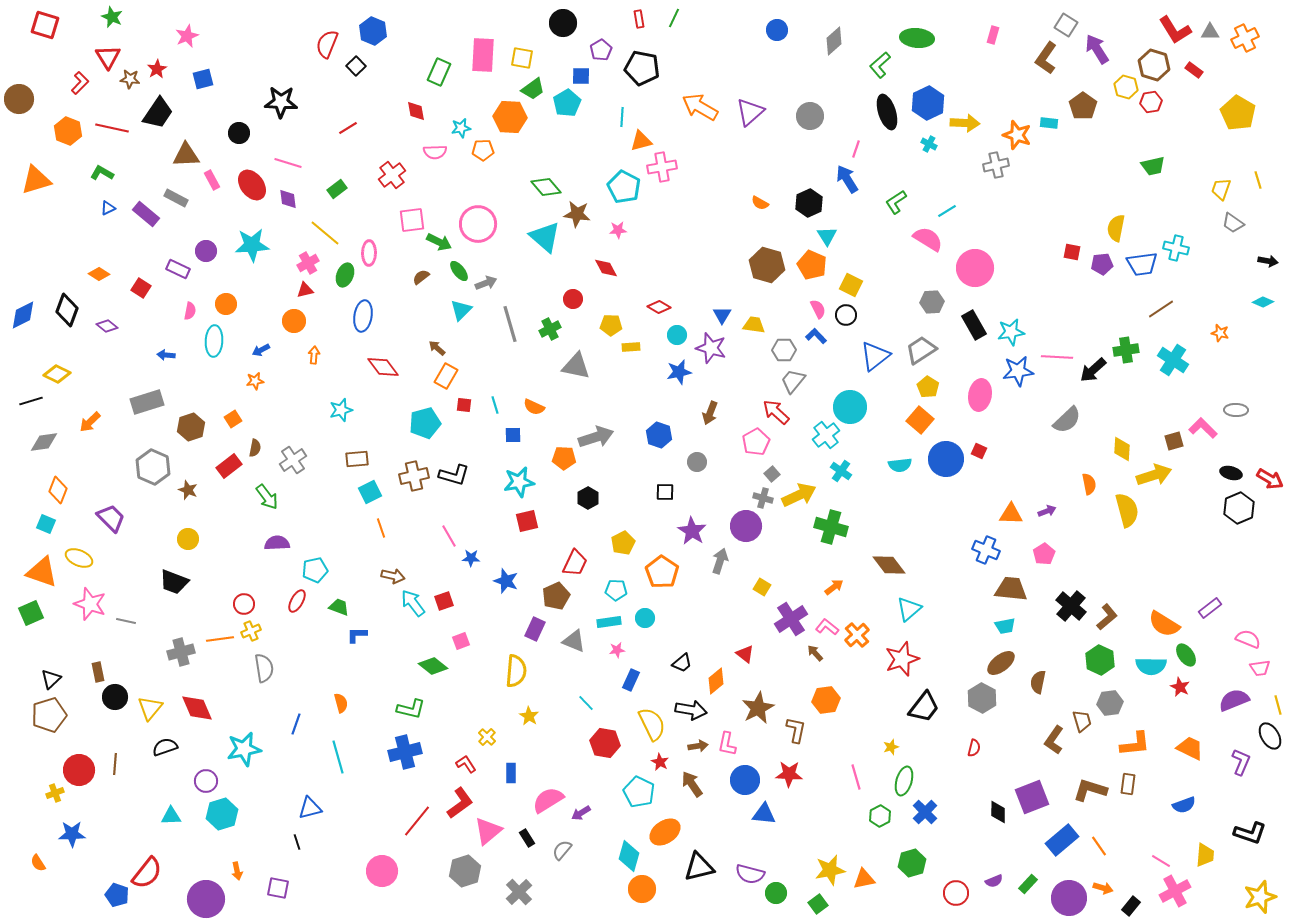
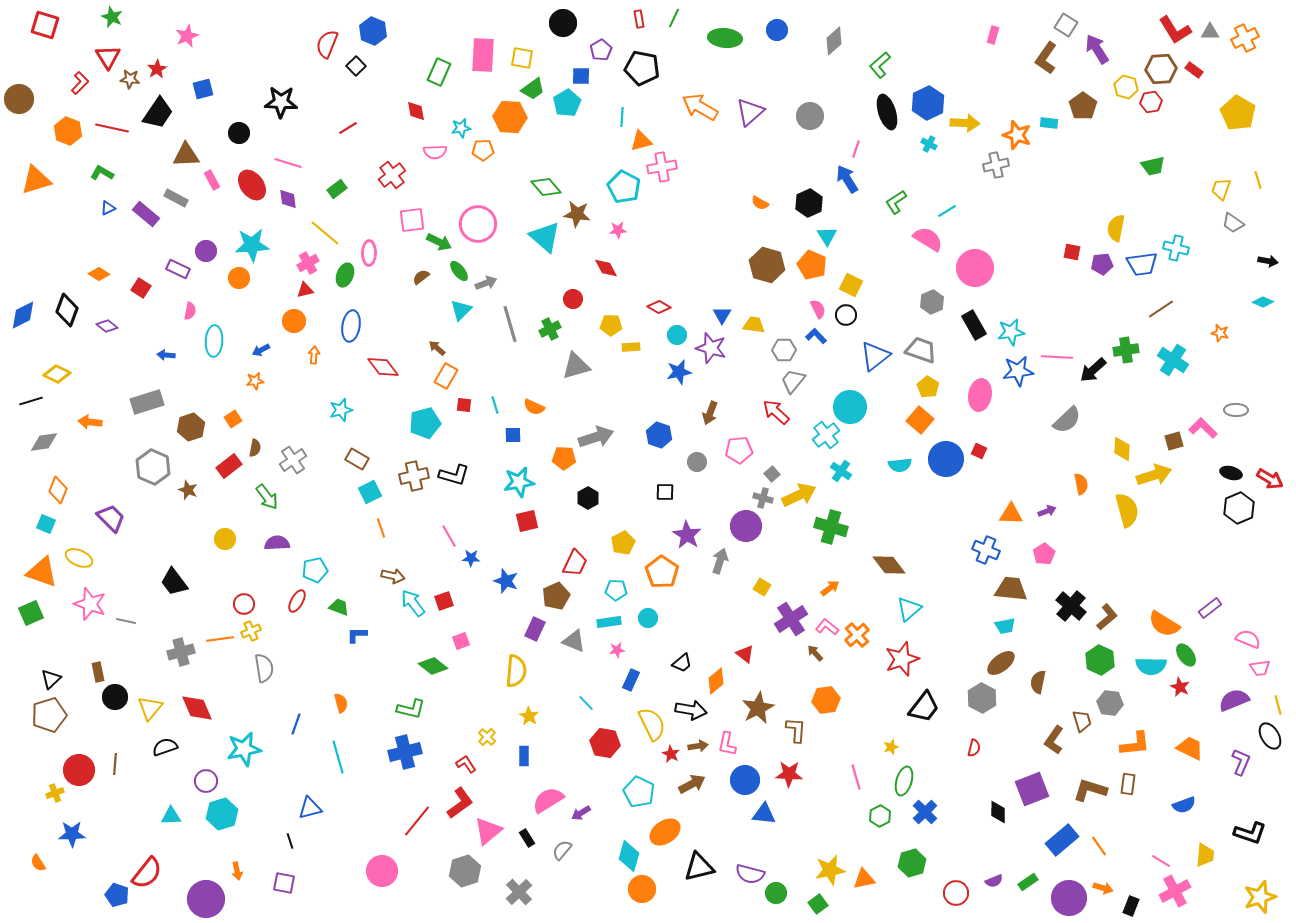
green ellipse at (917, 38): moved 192 px left
brown hexagon at (1154, 65): moved 7 px right, 4 px down; rotated 20 degrees counterclockwise
blue square at (203, 79): moved 10 px down
gray hexagon at (932, 302): rotated 20 degrees counterclockwise
orange circle at (226, 304): moved 13 px right, 26 px up
blue ellipse at (363, 316): moved 12 px left, 10 px down
gray trapezoid at (921, 350): rotated 52 degrees clockwise
gray triangle at (576, 366): rotated 28 degrees counterclockwise
orange arrow at (90, 422): rotated 50 degrees clockwise
pink pentagon at (756, 442): moved 17 px left, 8 px down; rotated 24 degrees clockwise
brown rectangle at (357, 459): rotated 35 degrees clockwise
orange semicircle at (1089, 484): moved 8 px left
purple star at (692, 531): moved 5 px left, 4 px down
yellow circle at (188, 539): moved 37 px right
black trapezoid at (174, 582): rotated 32 degrees clockwise
orange arrow at (834, 587): moved 4 px left, 1 px down
cyan circle at (645, 618): moved 3 px right
gray hexagon at (1110, 703): rotated 15 degrees clockwise
brown L-shape at (796, 730): rotated 8 degrees counterclockwise
red star at (660, 762): moved 11 px right, 8 px up
blue rectangle at (511, 773): moved 13 px right, 17 px up
brown arrow at (692, 784): rotated 96 degrees clockwise
purple square at (1032, 797): moved 8 px up
black line at (297, 842): moved 7 px left, 1 px up
green rectangle at (1028, 884): moved 2 px up; rotated 12 degrees clockwise
purple square at (278, 888): moved 6 px right, 5 px up
black rectangle at (1131, 906): rotated 18 degrees counterclockwise
